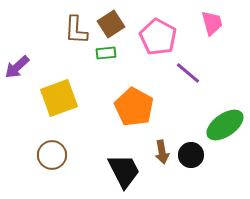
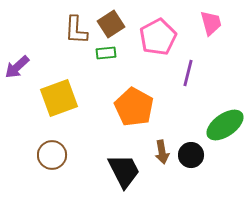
pink trapezoid: moved 1 px left
pink pentagon: rotated 15 degrees clockwise
purple line: rotated 64 degrees clockwise
